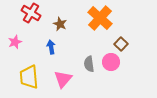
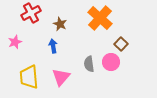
red cross: rotated 30 degrees clockwise
blue arrow: moved 2 px right, 1 px up
pink triangle: moved 2 px left, 2 px up
